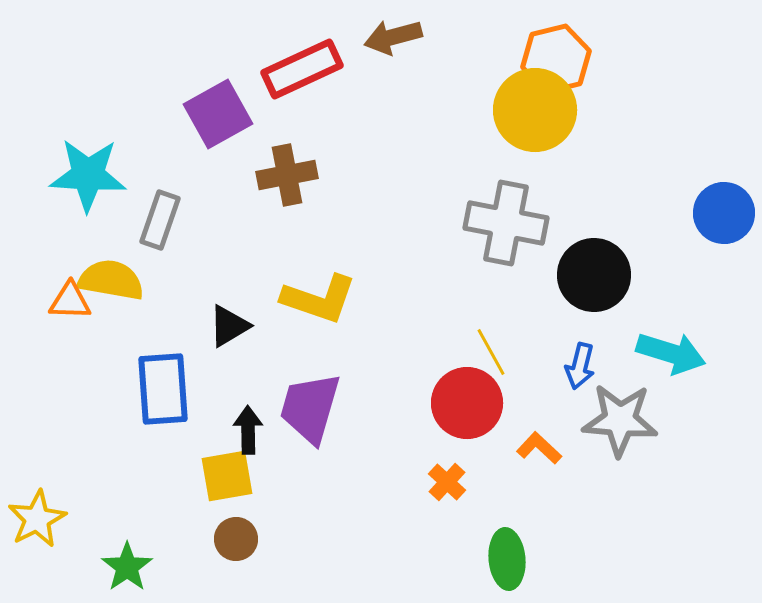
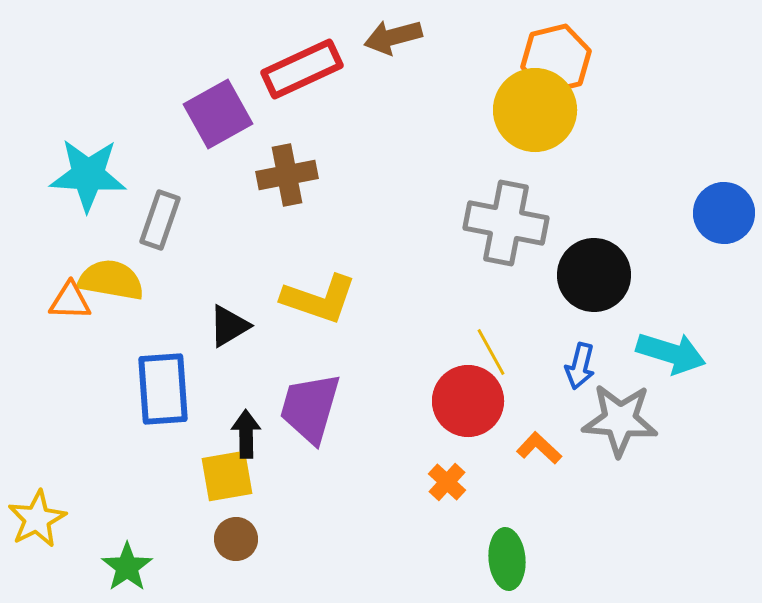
red circle: moved 1 px right, 2 px up
black arrow: moved 2 px left, 4 px down
